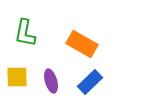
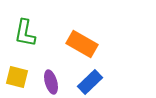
yellow square: rotated 15 degrees clockwise
purple ellipse: moved 1 px down
